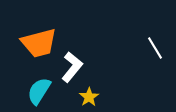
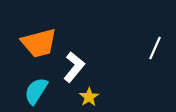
white line: rotated 55 degrees clockwise
white L-shape: moved 2 px right
cyan semicircle: moved 3 px left
